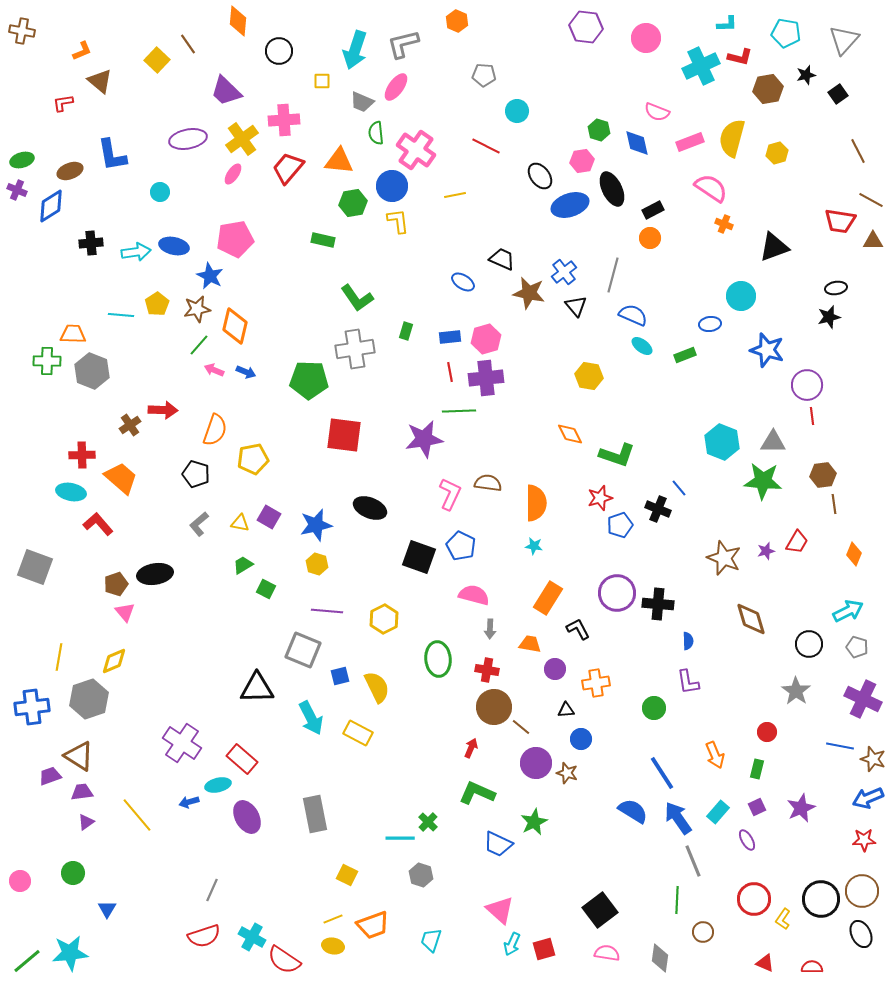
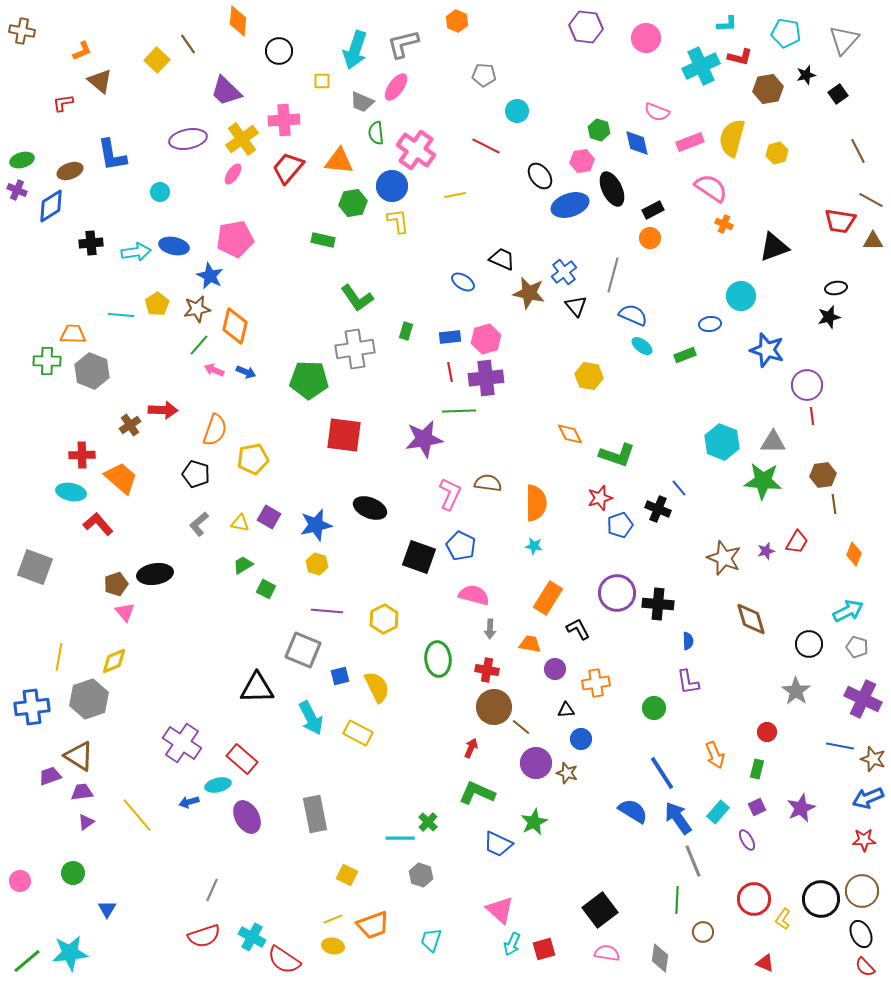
red semicircle at (812, 967): moved 53 px right; rotated 135 degrees counterclockwise
